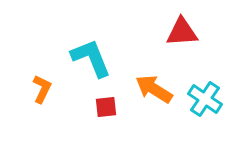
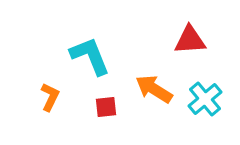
red triangle: moved 8 px right, 8 px down
cyan L-shape: moved 1 px left, 2 px up
orange L-shape: moved 8 px right, 8 px down
cyan cross: rotated 16 degrees clockwise
